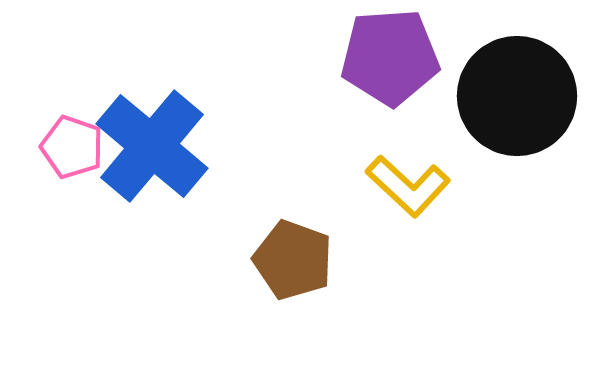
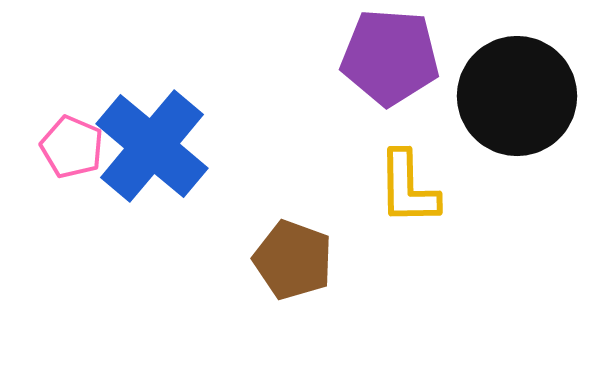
purple pentagon: rotated 8 degrees clockwise
pink pentagon: rotated 4 degrees clockwise
yellow L-shape: moved 2 px down; rotated 46 degrees clockwise
